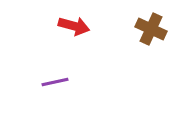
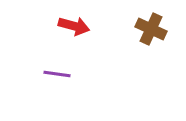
purple line: moved 2 px right, 8 px up; rotated 20 degrees clockwise
